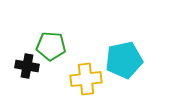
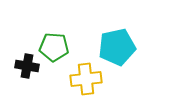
green pentagon: moved 3 px right, 1 px down
cyan pentagon: moved 7 px left, 13 px up
